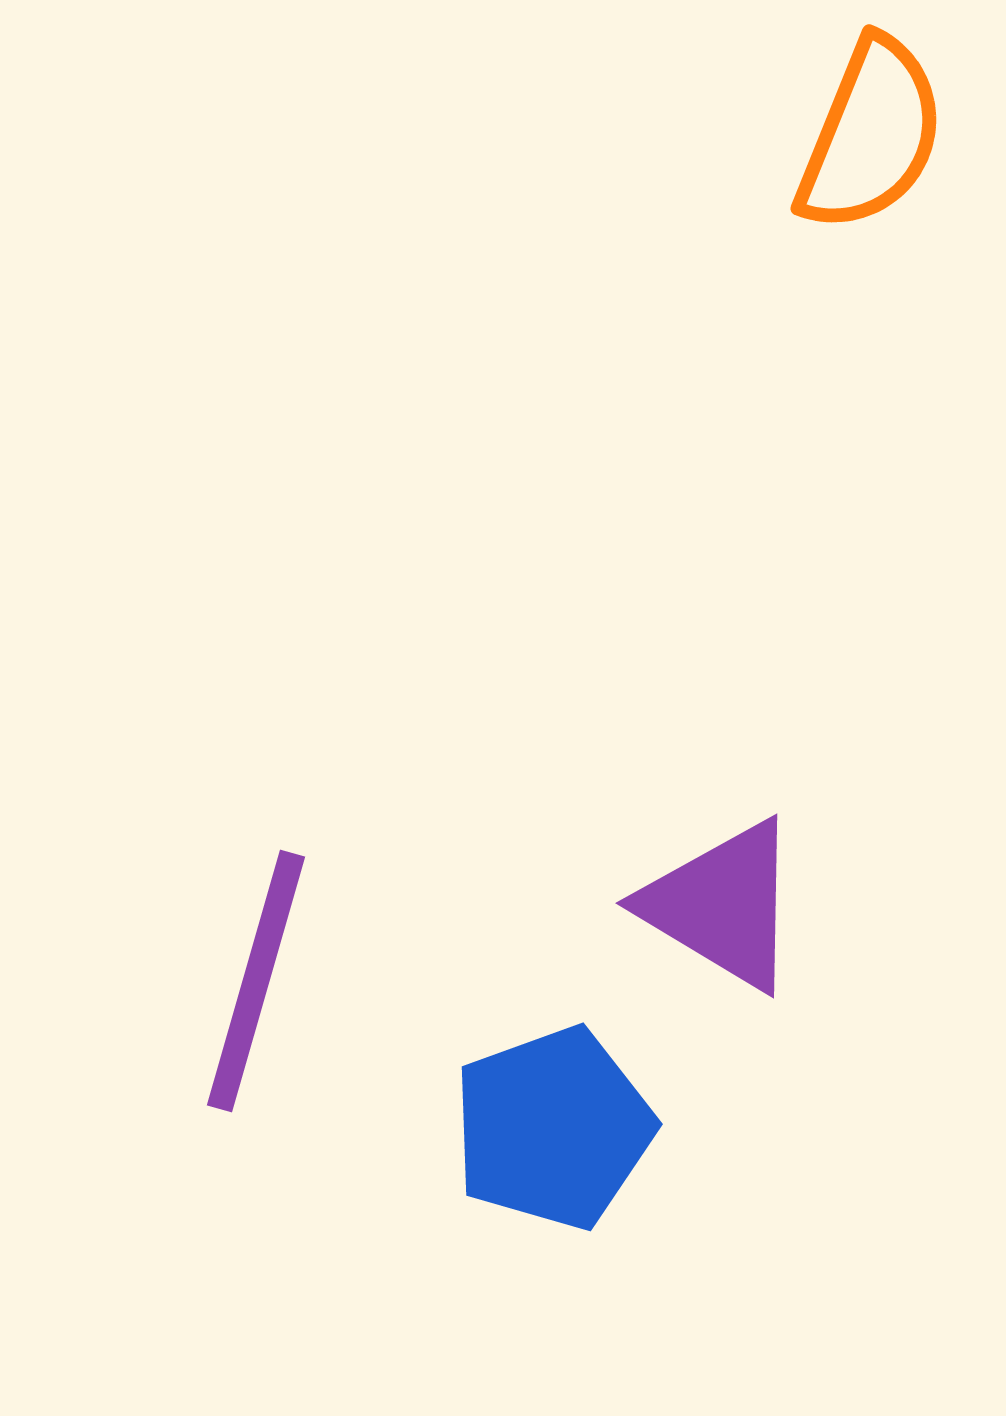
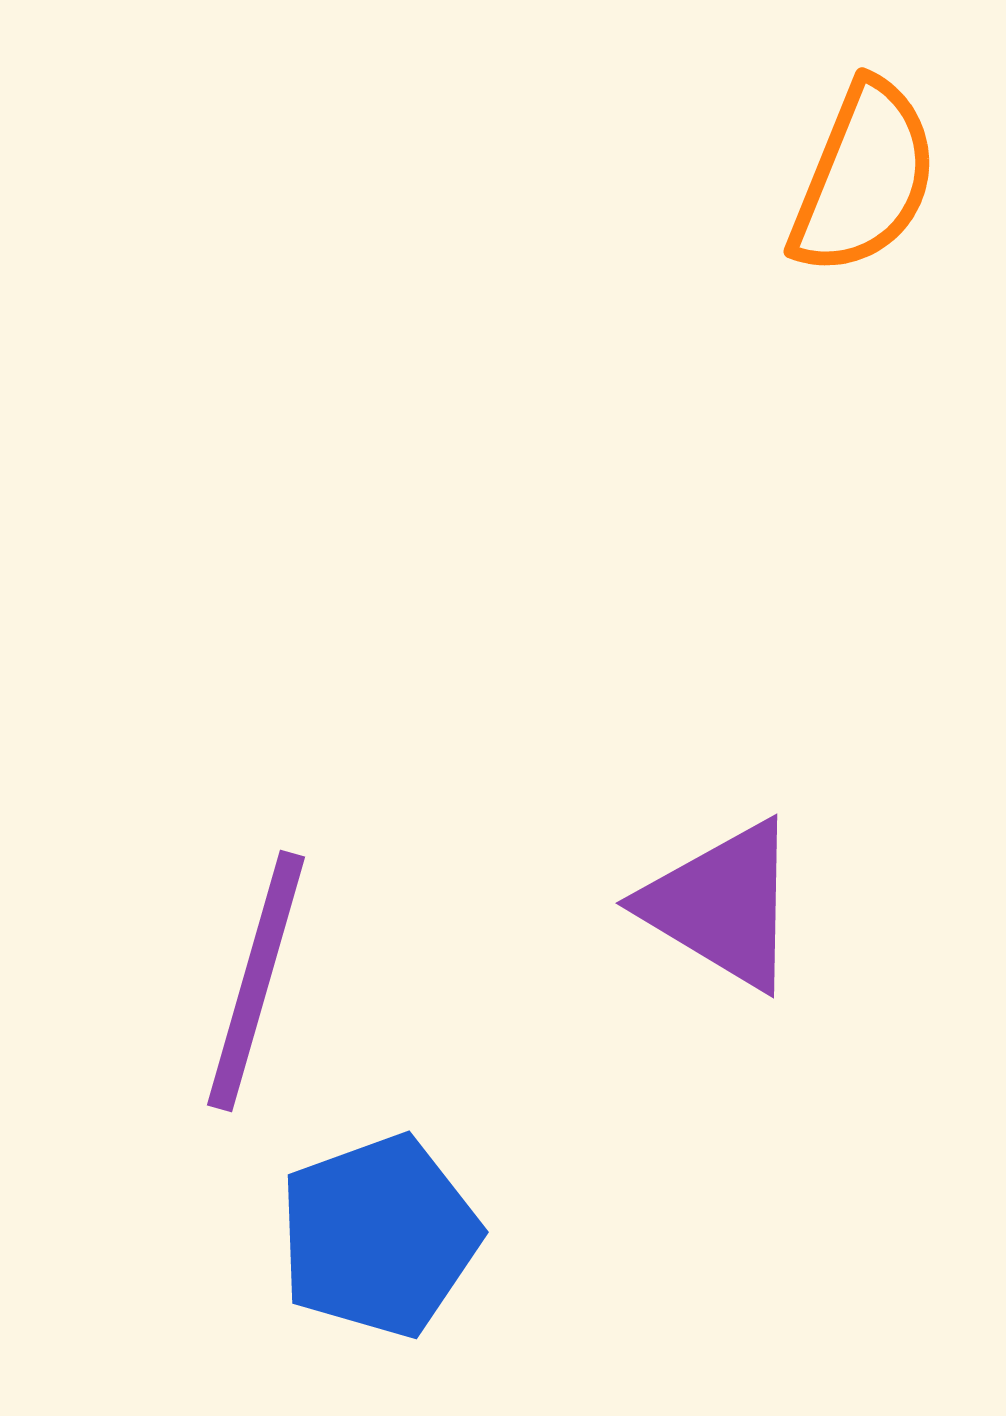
orange semicircle: moved 7 px left, 43 px down
blue pentagon: moved 174 px left, 108 px down
